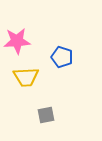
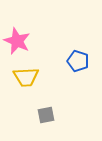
pink star: rotated 28 degrees clockwise
blue pentagon: moved 16 px right, 4 px down
